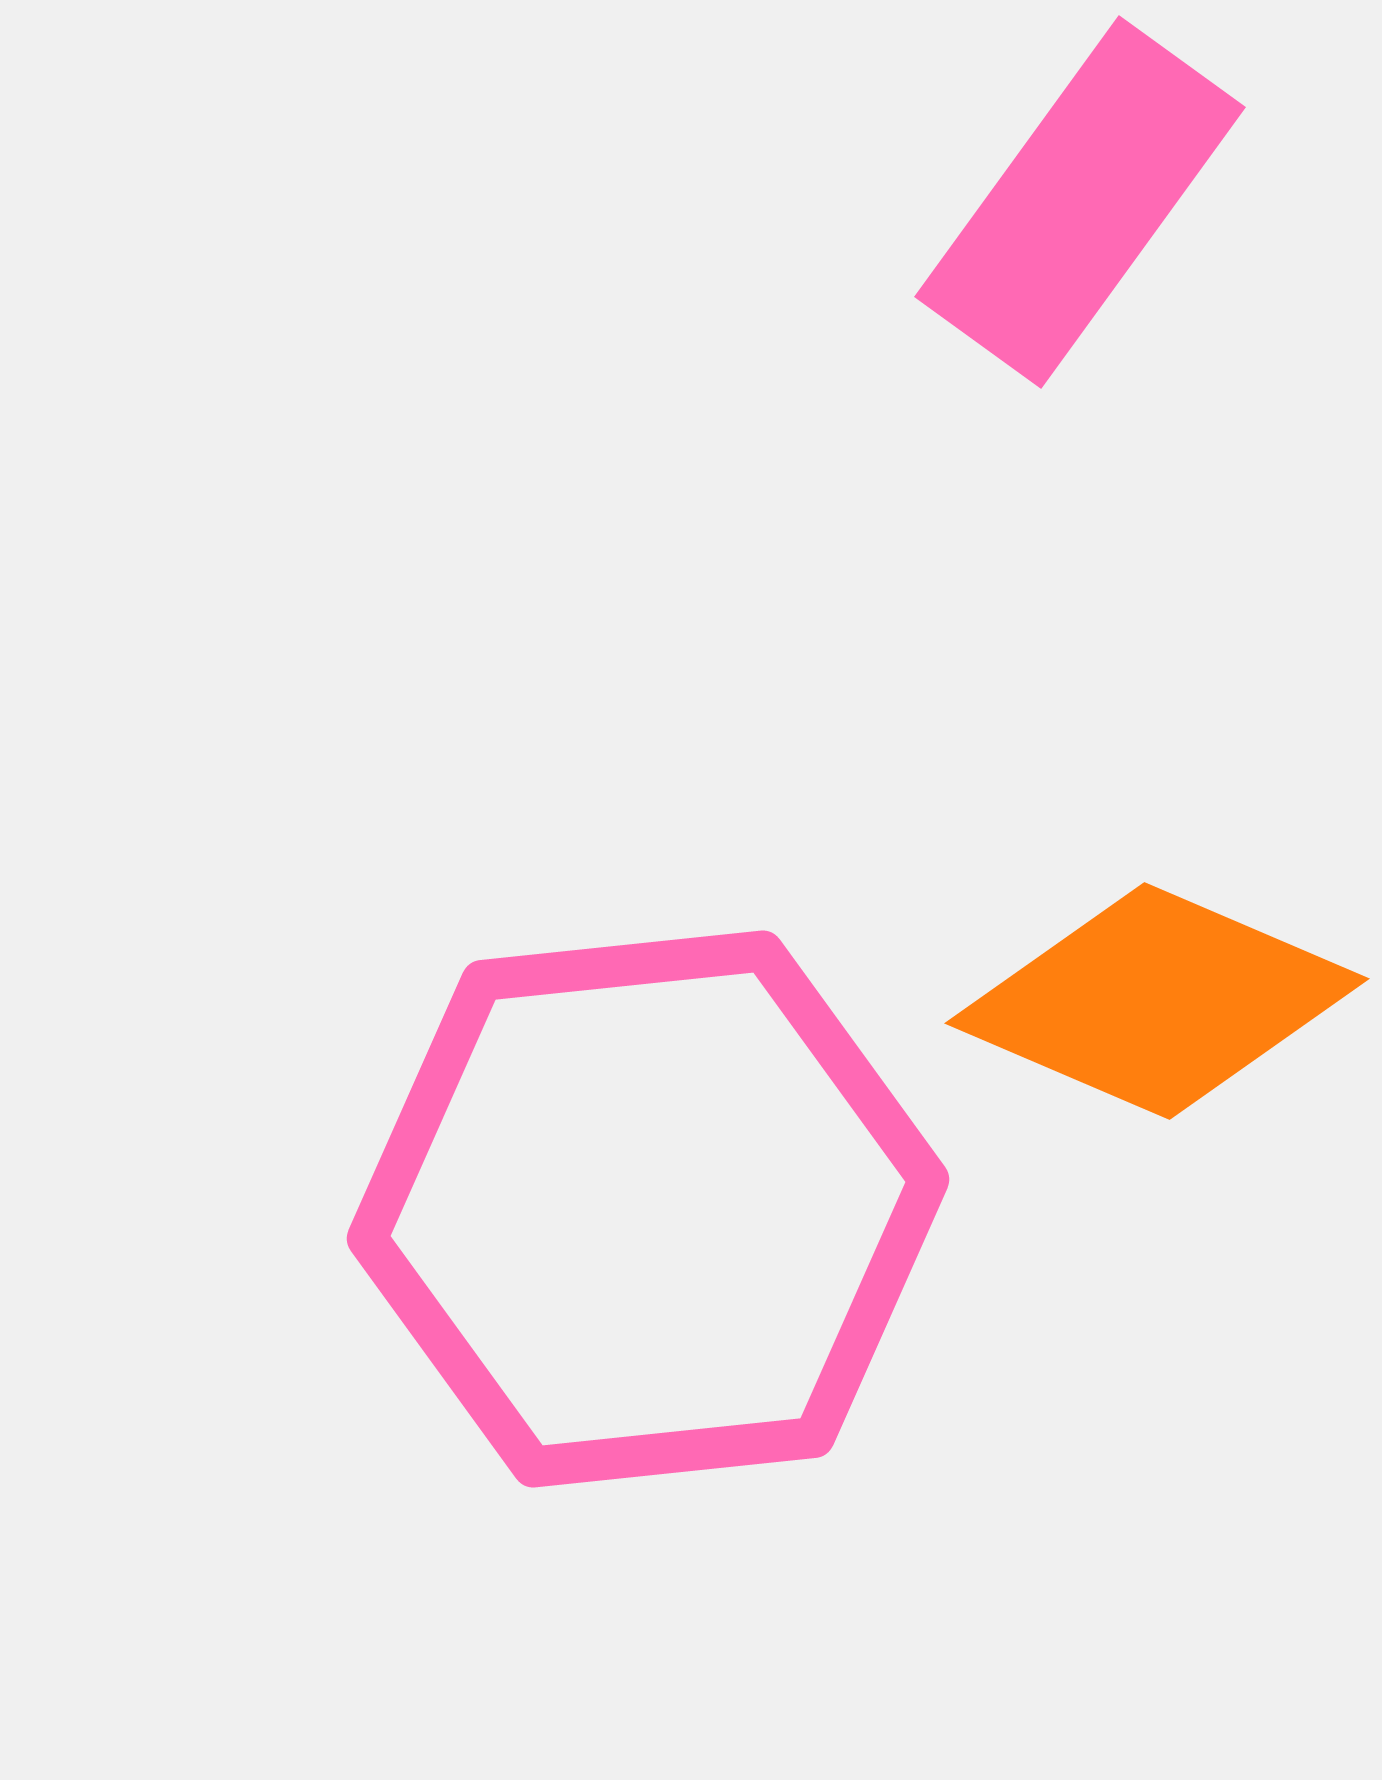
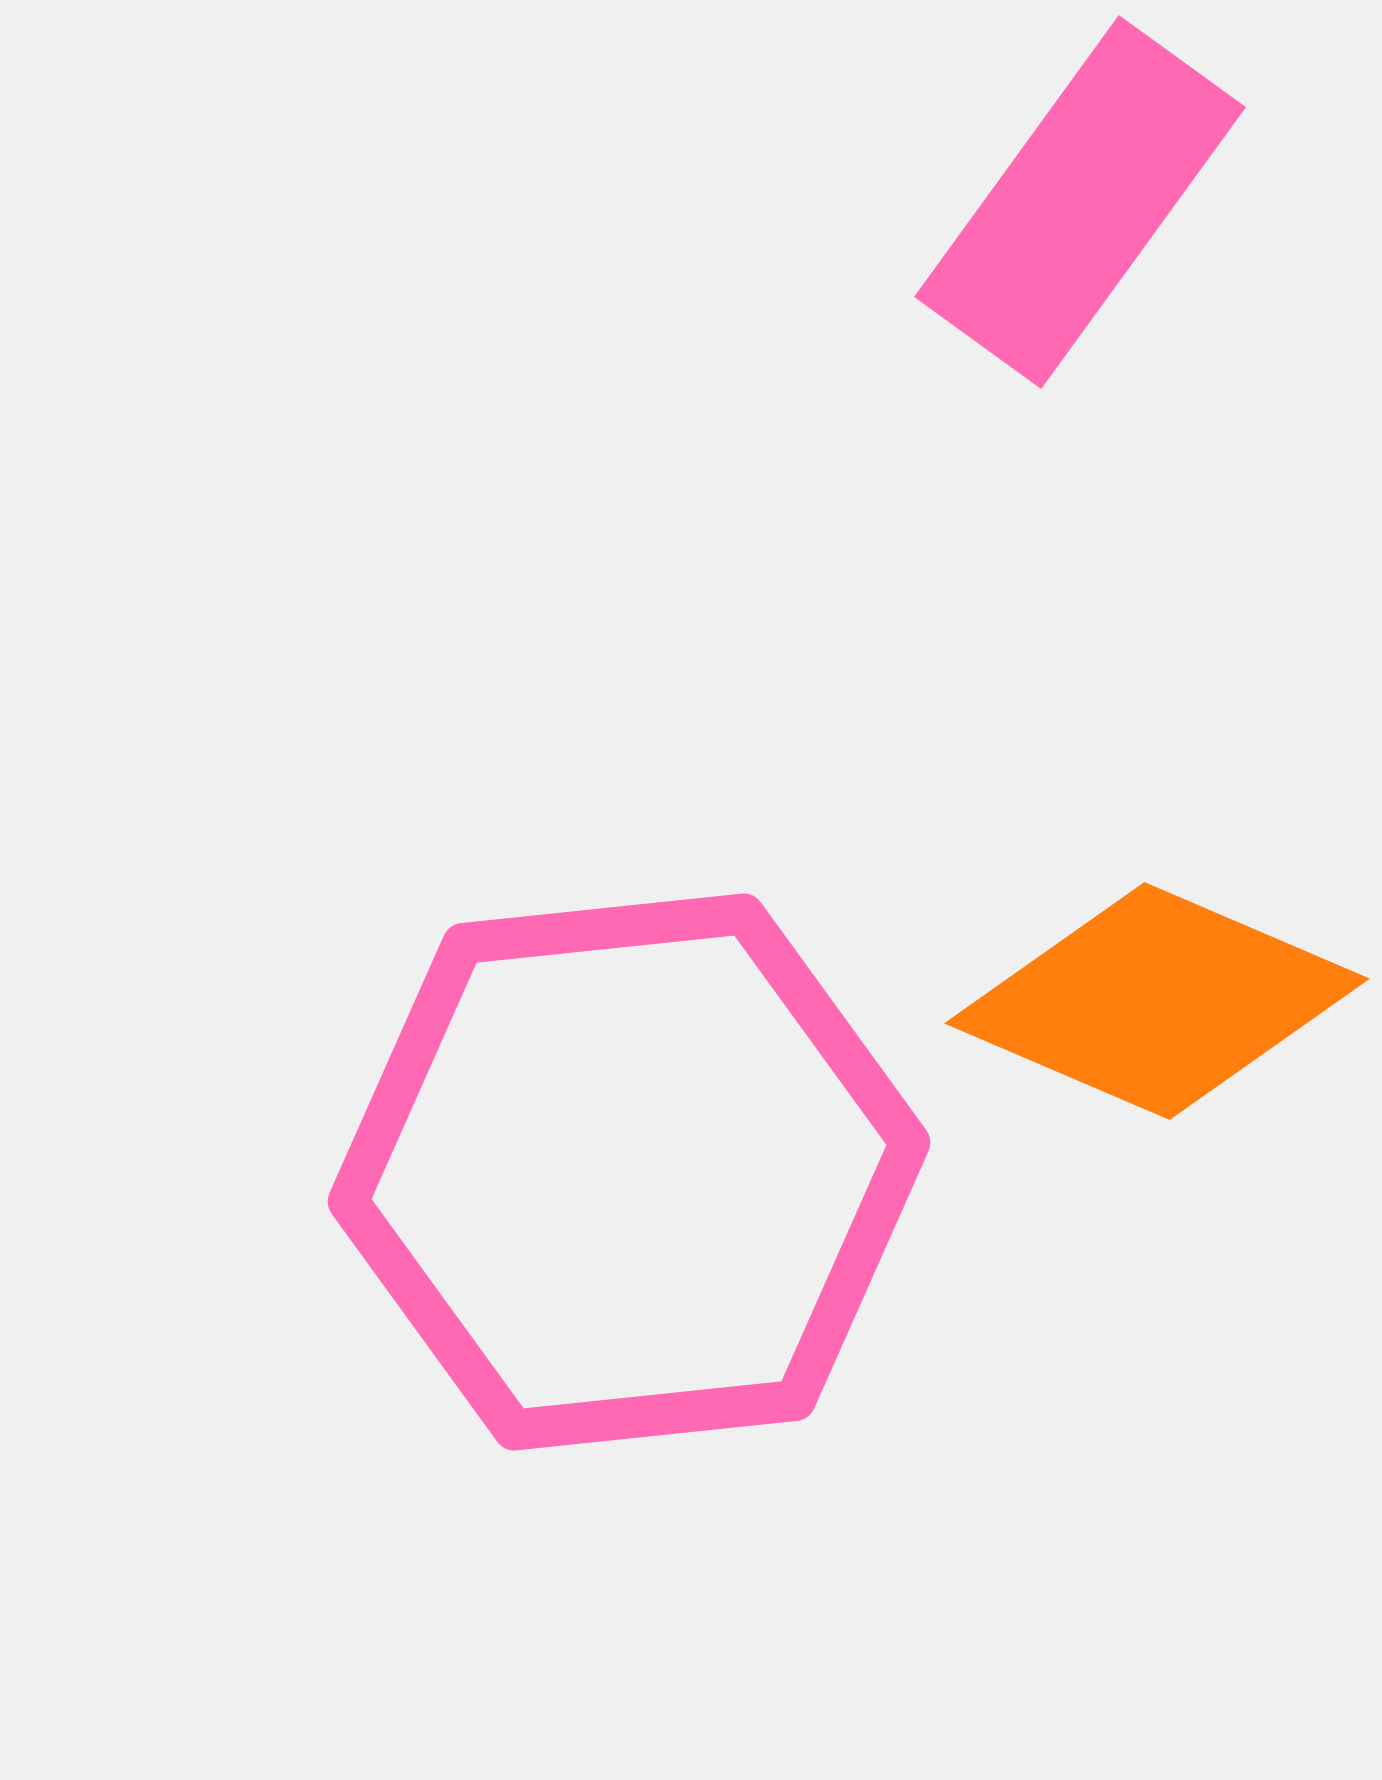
pink hexagon: moved 19 px left, 37 px up
